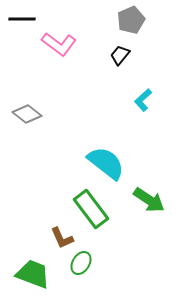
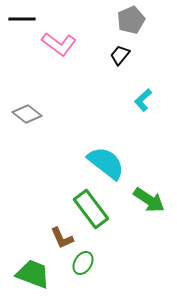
green ellipse: moved 2 px right
